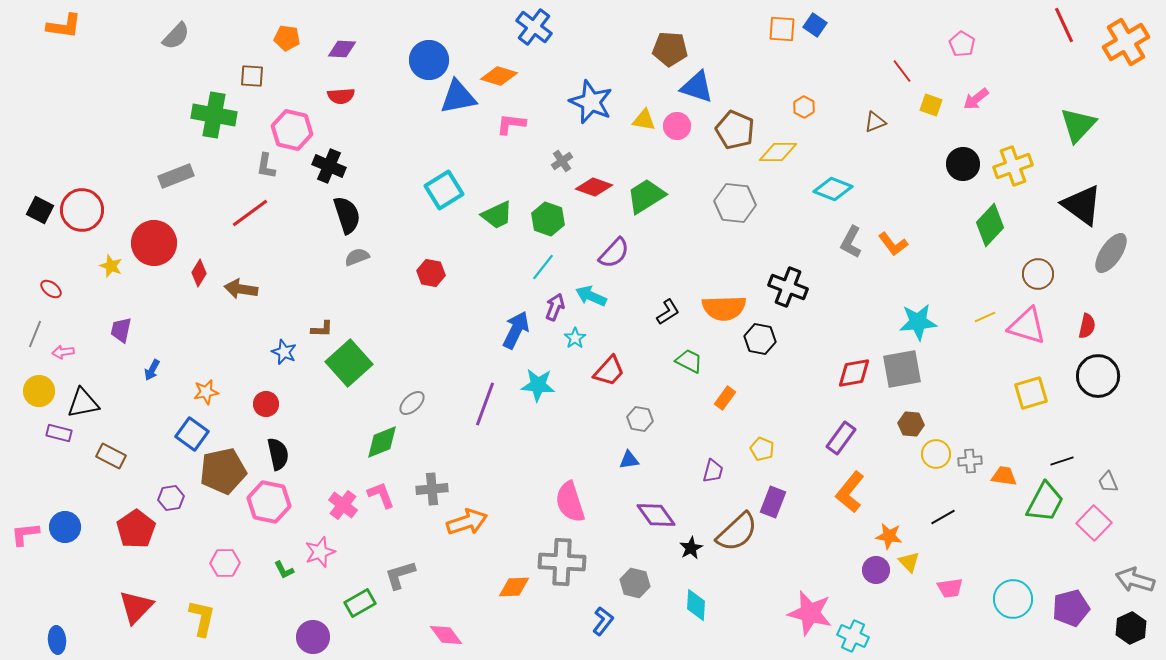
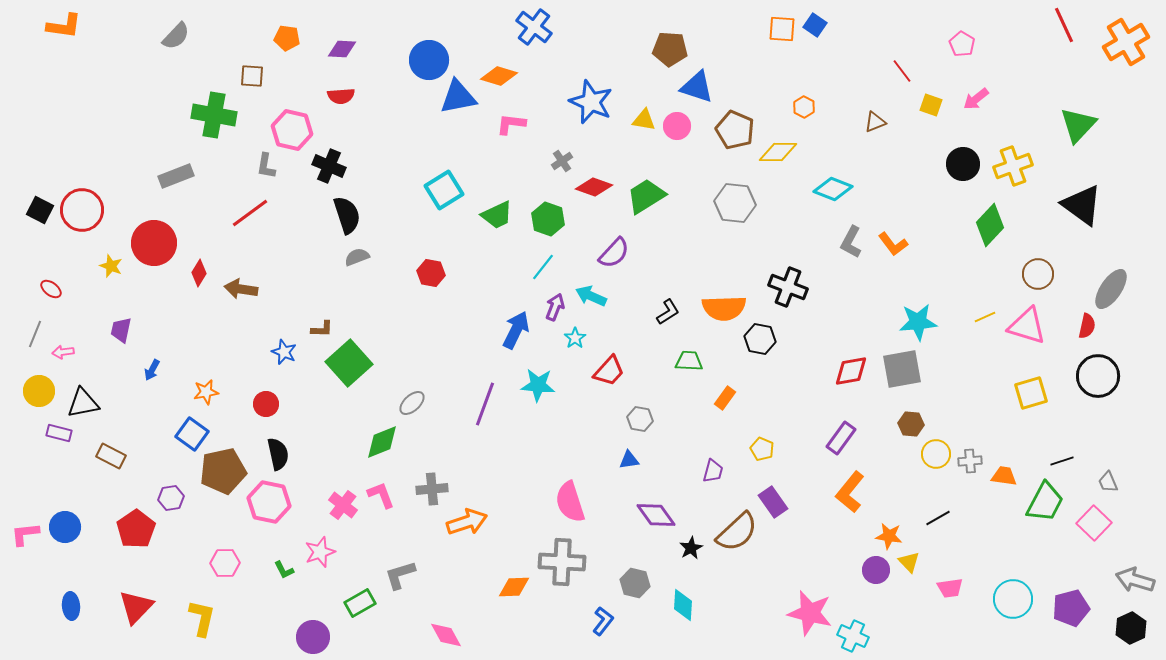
gray ellipse at (1111, 253): moved 36 px down
green trapezoid at (689, 361): rotated 24 degrees counterclockwise
red diamond at (854, 373): moved 3 px left, 2 px up
purple rectangle at (773, 502): rotated 56 degrees counterclockwise
black line at (943, 517): moved 5 px left, 1 px down
cyan diamond at (696, 605): moved 13 px left
pink diamond at (446, 635): rotated 8 degrees clockwise
blue ellipse at (57, 640): moved 14 px right, 34 px up
